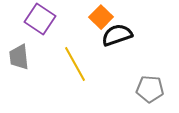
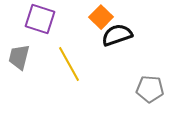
purple square: rotated 16 degrees counterclockwise
gray trapezoid: rotated 20 degrees clockwise
yellow line: moved 6 px left
